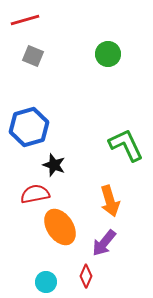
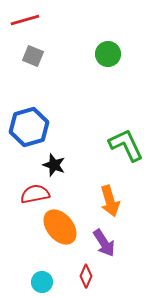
orange ellipse: rotated 6 degrees counterclockwise
purple arrow: rotated 72 degrees counterclockwise
cyan circle: moved 4 px left
